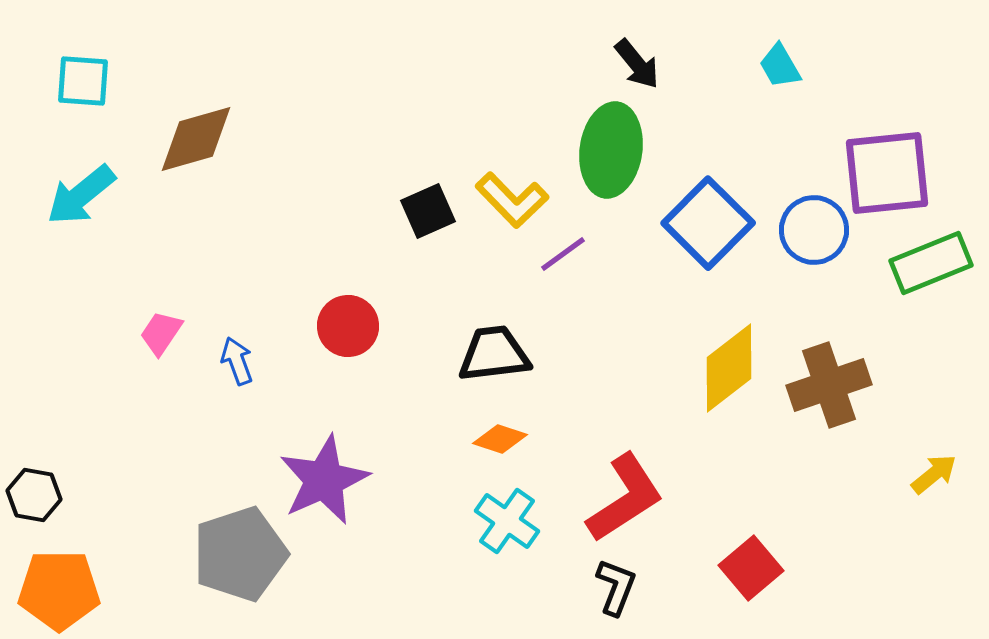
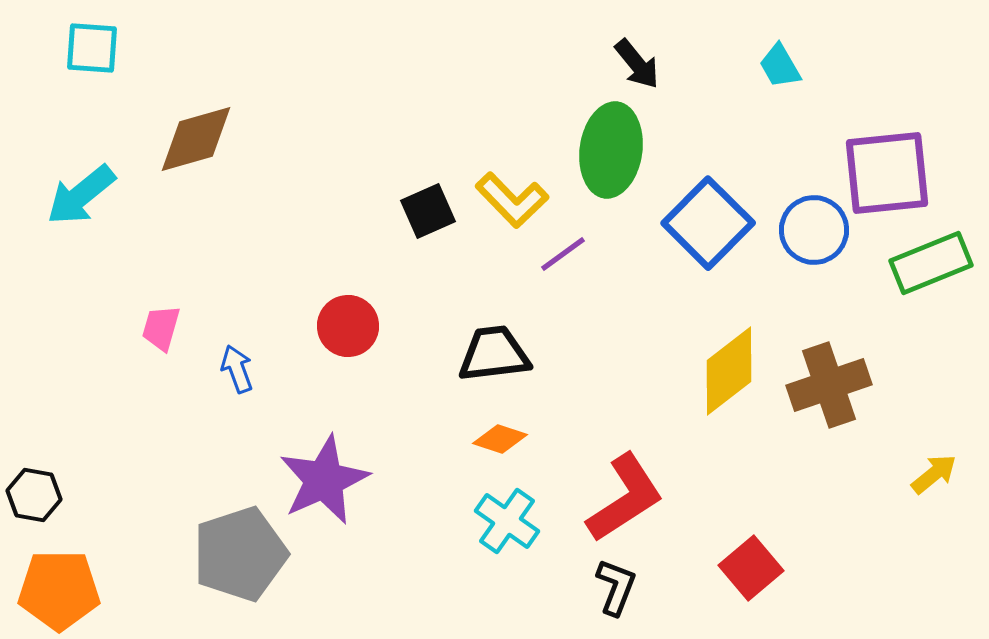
cyan square: moved 9 px right, 33 px up
pink trapezoid: moved 5 px up; rotated 18 degrees counterclockwise
blue arrow: moved 8 px down
yellow diamond: moved 3 px down
